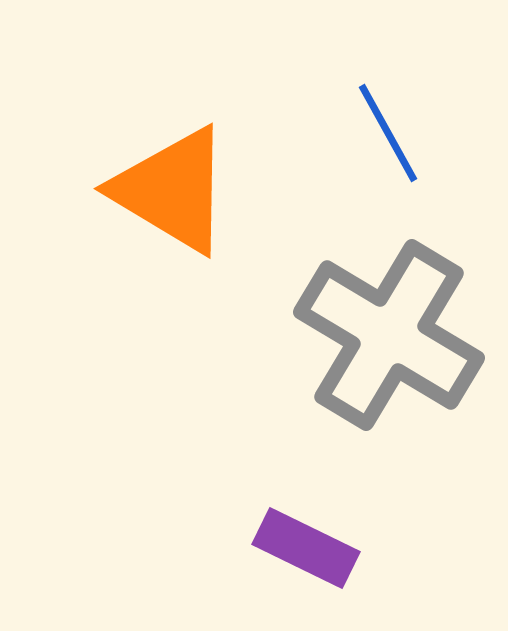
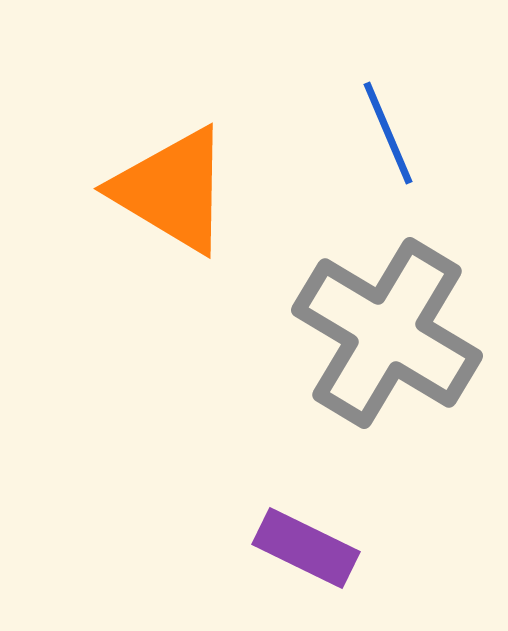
blue line: rotated 6 degrees clockwise
gray cross: moved 2 px left, 2 px up
